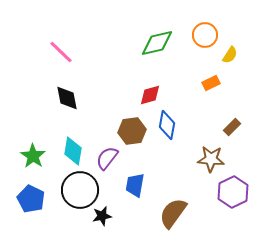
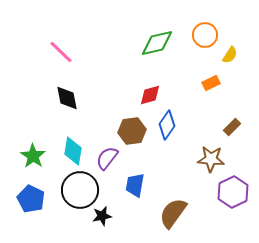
blue diamond: rotated 24 degrees clockwise
